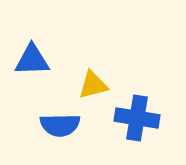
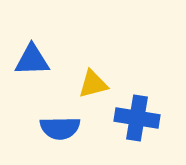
yellow triangle: moved 1 px up
blue semicircle: moved 3 px down
